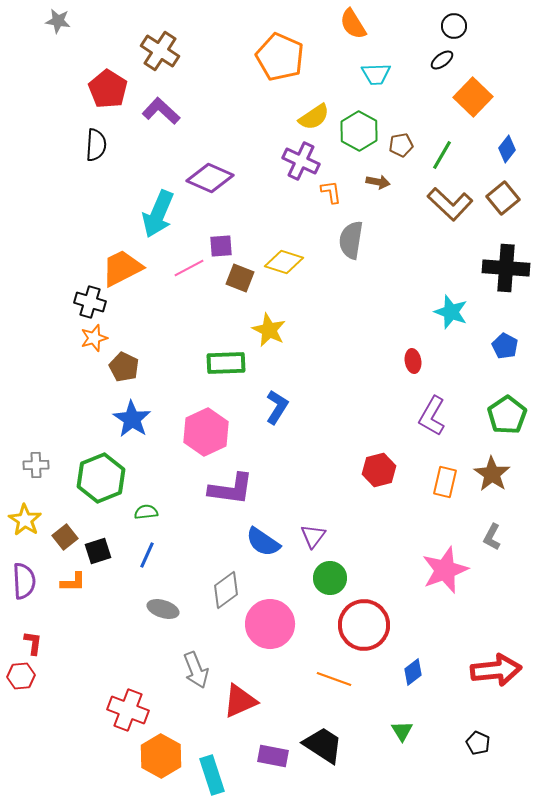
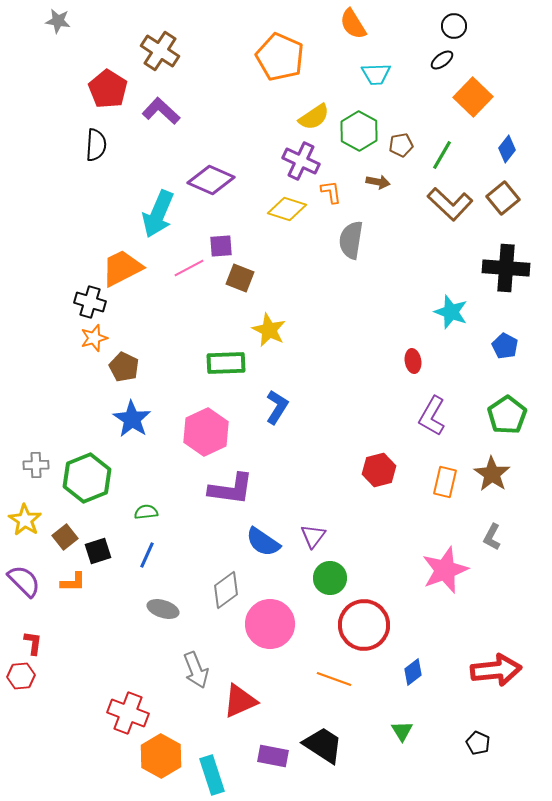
purple diamond at (210, 178): moved 1 px right, 2 px down
yellow diamond at (284, 262): moved 3 px right, 53 px up
green hexagon at (101, 478): moved 14 px left
purple semicircle at (24, 581): rotated 42 degrees counterclockwise
red cross at (128, 710): moved 3 px down
